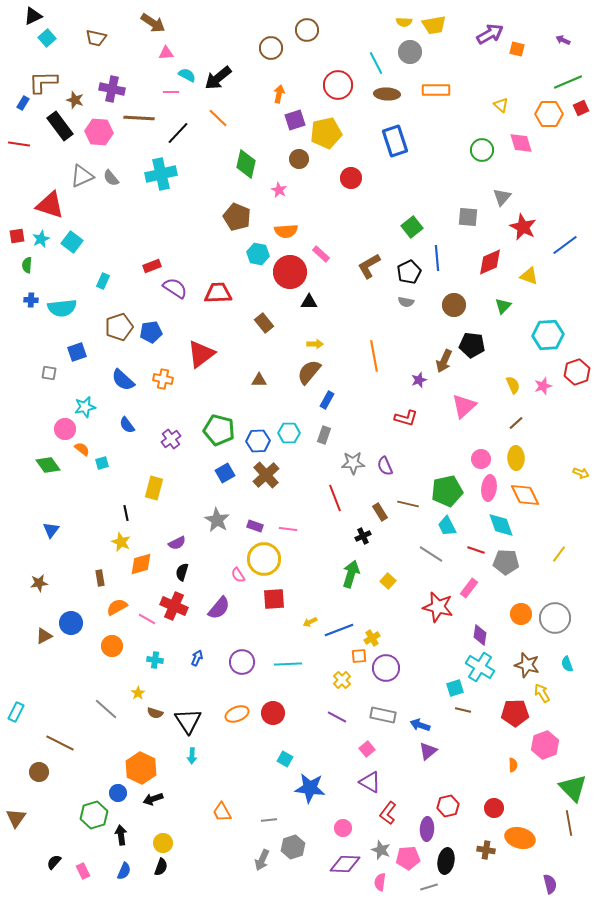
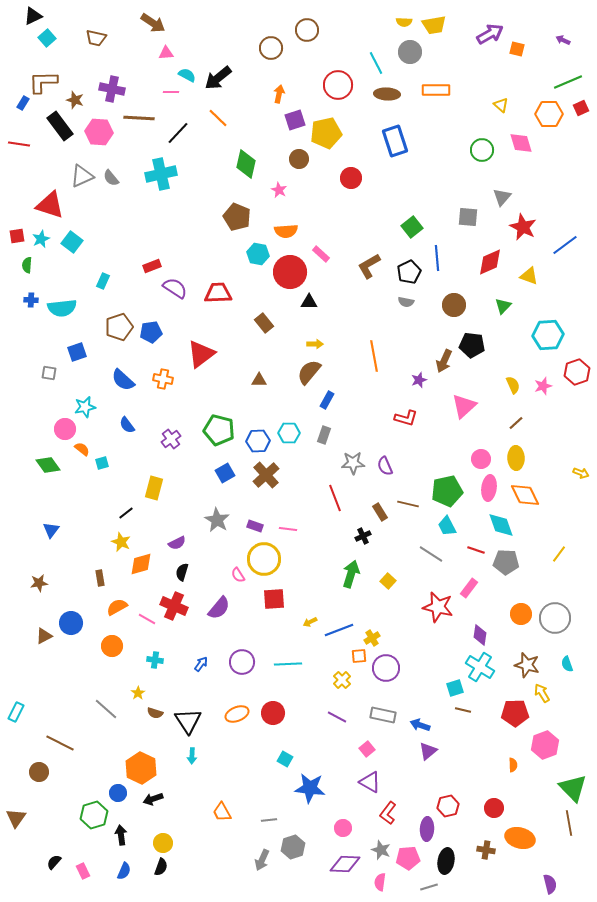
black line at (126, 513): rotated 63 degrees clockwise
blue arrow at (197, 658): moved 4 px right, 6 px down; rotated 14 degrees clockwise
